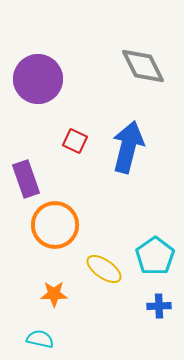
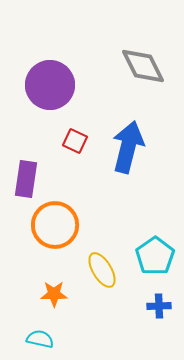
purple circle: moved 12 px right, 6 px down
purple rectangle: rotated 27 degrees clockwise
yellow ellipse: moved 2 px left, 1 px down; rotated 24 degrees clockwise
